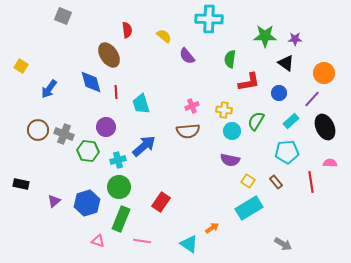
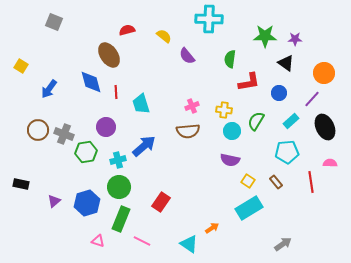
gray square at (63, 16): moved 9 px left, 6 px down
red semicircle at (127, 30): rotated 98 degrees counterclockwise
green hexagon at (88, 151): moved 2 px left, 1 px down; rotated 15 degrees counterclockwise
pink line at (142, 241): rotated 18 degrees clockwise
gray arrow at (283, 244): rotated 66 degrees counterclockwise
